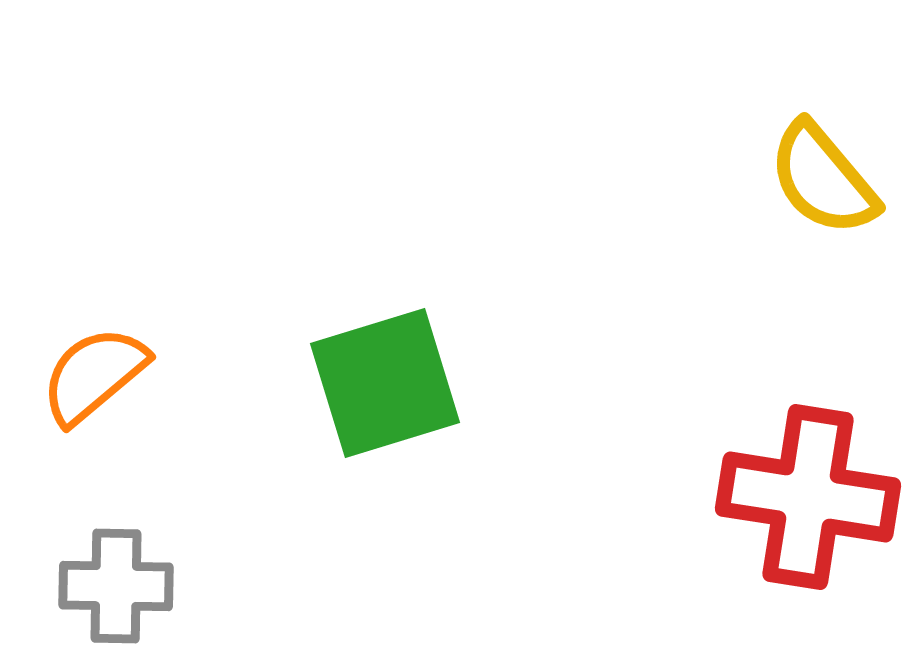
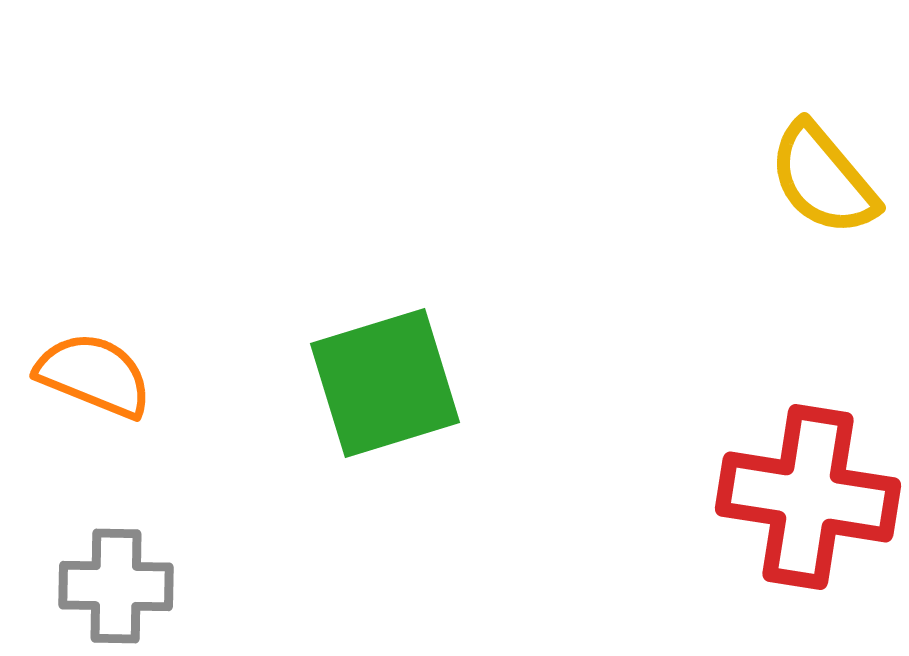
orange semicircle: rotated 62 degrees clockwise
